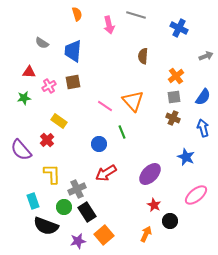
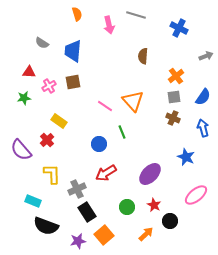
cyan rectangle: rotated 49 degrees counterclockwise
green circle: moved 63 px right
orange arrow: rotated 21 degrees clockwise
